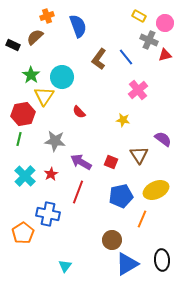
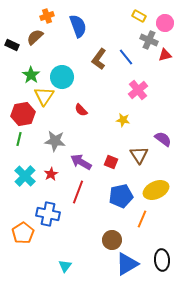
black rectangle: moved 1 px left
red semicircle: moved 2 px right, 2 px up
